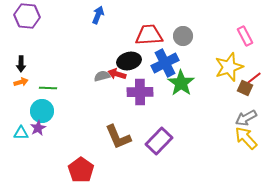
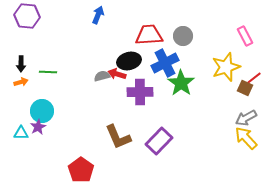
yellow star: moved 3 px left
green line: moved 16 px up
purple star: moved 1 px up
